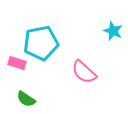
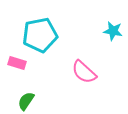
cyan star: rotated 12 degrees counterclockwise
cyan pentagon: moved 1 px left, 8 px up
green semicircle: moved 2 px down; rotated 90 degrees clockwise
